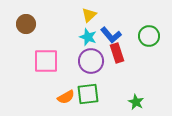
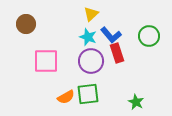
yellow triangle: moved 2 px right, 1 px up
